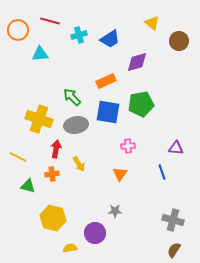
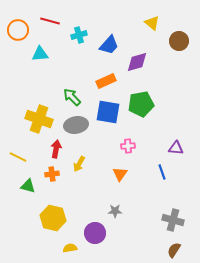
blue trapezoid: moved 1 px left, 6 px down; rotated 15 degrees counterclockwise
yellow arrow: rotated 63 degrees clockwise
